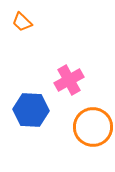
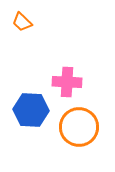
pink cross: moved 2 px left, 2 px down; rotated 32 degrees clockwise
orange circle: moved 14 px left
